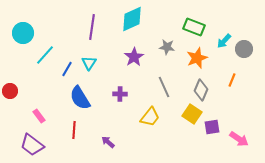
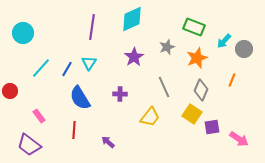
gray star: rotated 28 degrees counterclockwise
cyan line: moved 4 px left, 13 px down
purple trapezoid: moved 3 px left
